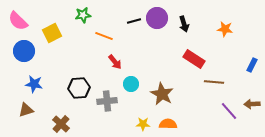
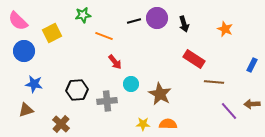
orange star: rotated 14 degrees clockwise
black hexagon: moved 2 px left, 2 px down
brown star: moved 2 px left
